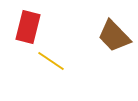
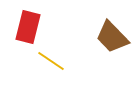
brown trapezoid: moved 2 px left, 1 px down
